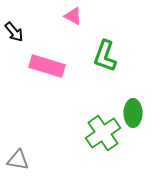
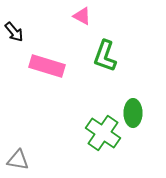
pink triangle: moved 9 px right
green cross: rotated 20 degrees counterclockwise
